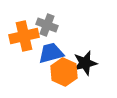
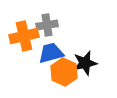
gray cross: rotated 30 degrees counterclockwise
